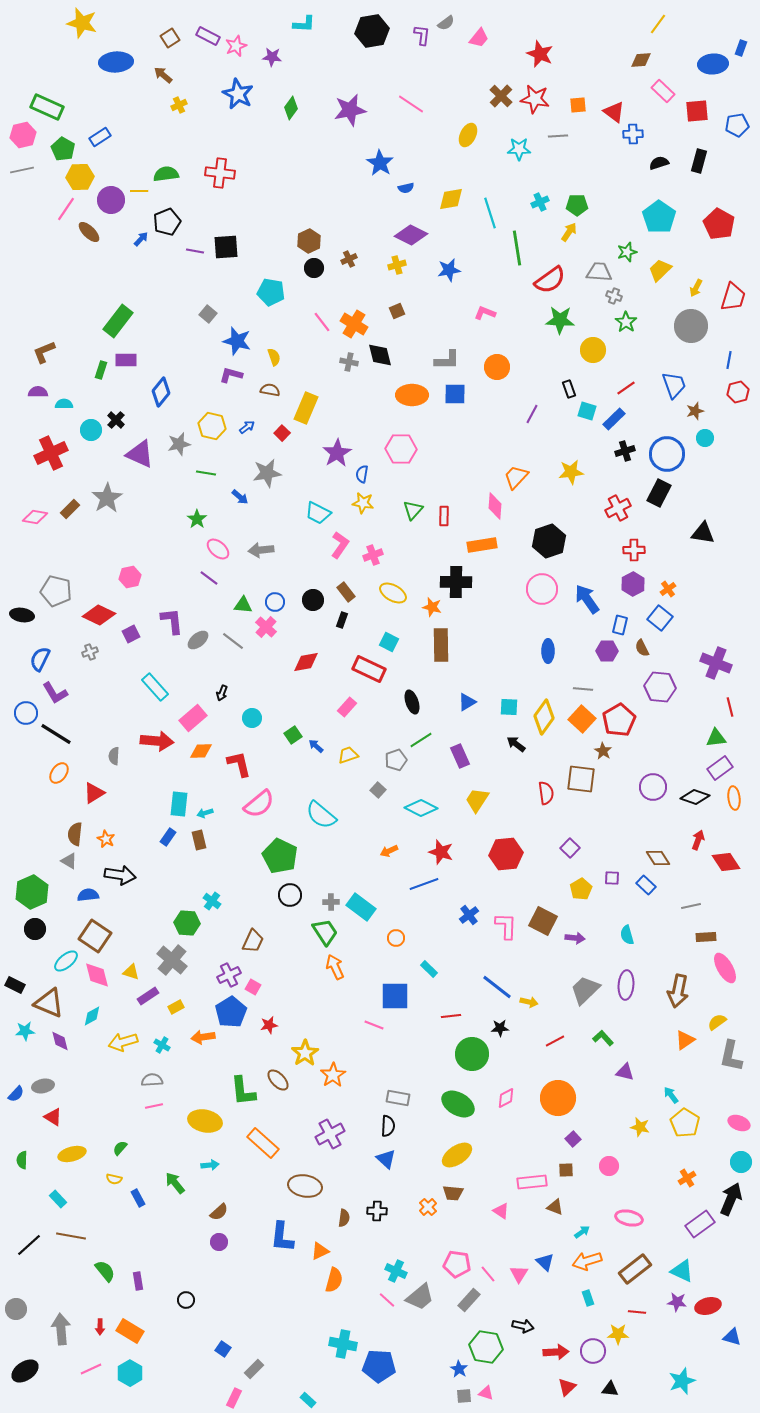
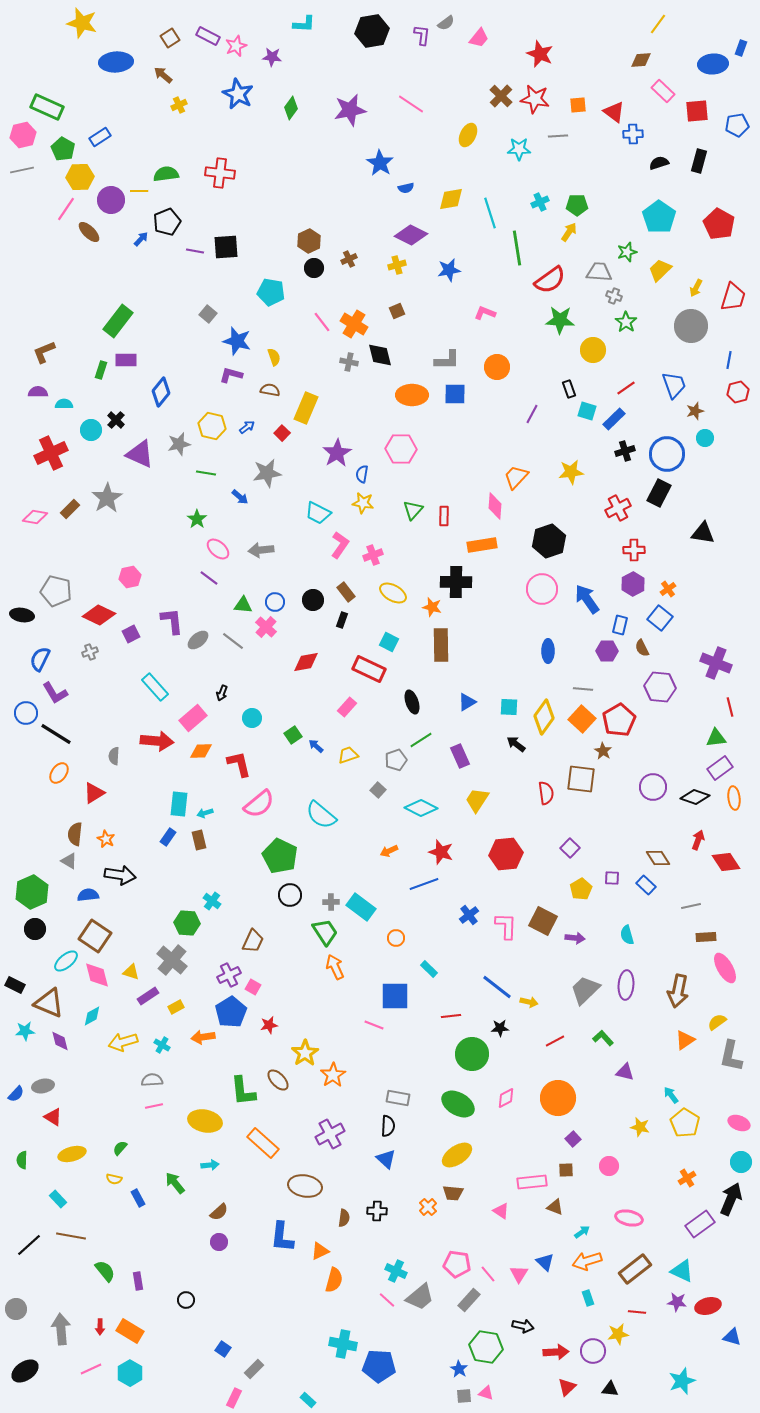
yellow star at (618, 1334): rotated 10 degrees counterclockwise
